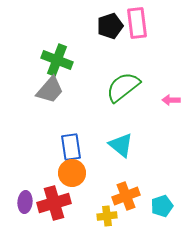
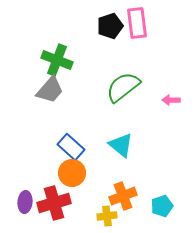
blue rectangle: rotated 40 degrees counterclockwise
orange cross: moved 3 px left
